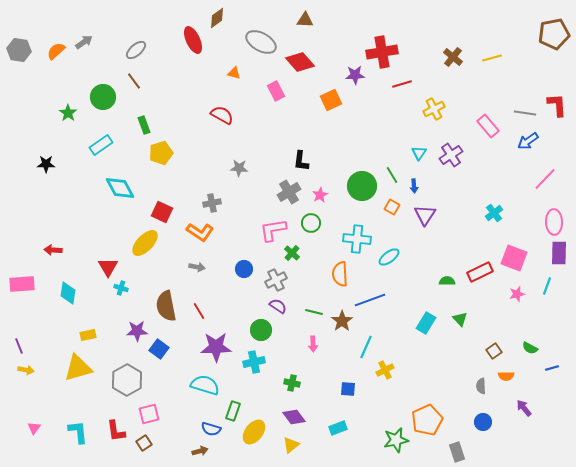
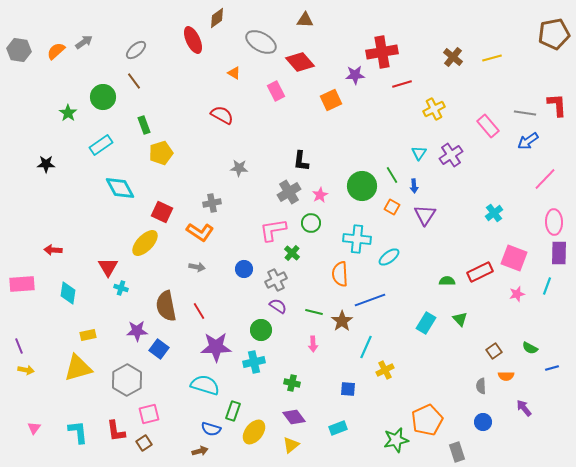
orange triangle at (234, 73): rotated 16 degrees clockwise
